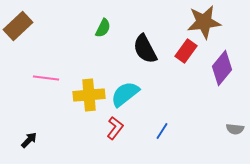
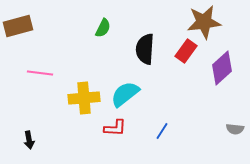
brown rectangle: rotated 28 degrees clockwise
black semicircle: rotated 32 degrees clockwise
purple diamond: rotated 8 degrees clockwise
pink line: moved 6 px left, 5 px up
yellow cross: moved 5 px left, 3 px down
red L-shape: rotated 55 degrees clockwise
black arrow: rotated 126 degrees clockwise
